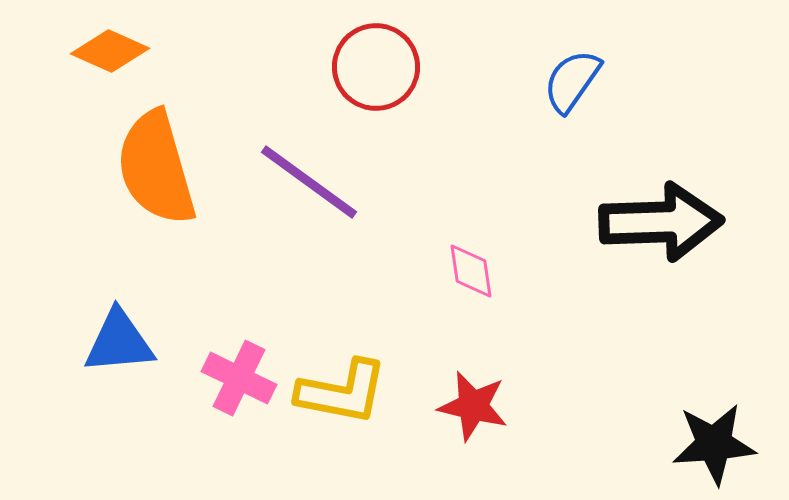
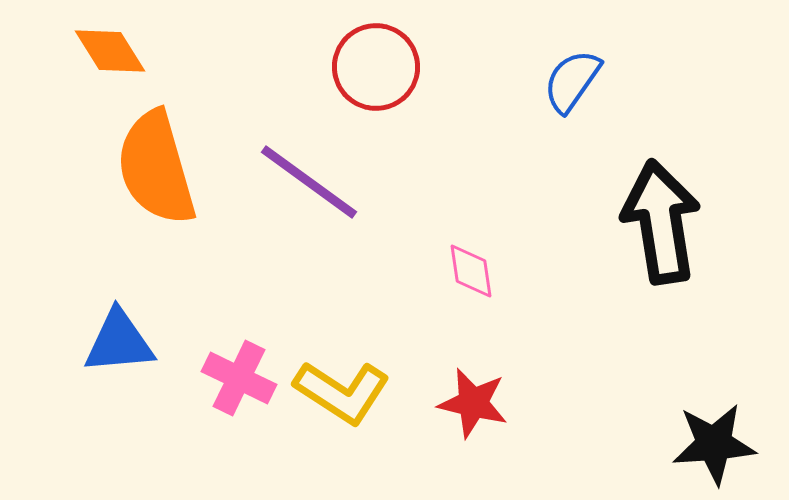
orange diamond: rotated 34 degrees clockwise
black arrow: rotated 97 degrees counterclockwise
yellow L-shape: rotated 22 degrees clockwise
red star: moved 3 px up
